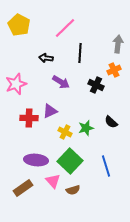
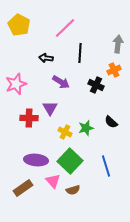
purple triangle: moved 3 px up; rotated 35 degrees counterclockwise
